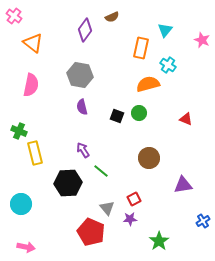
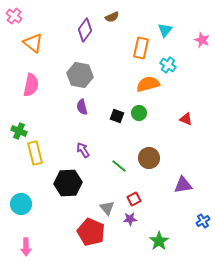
green line: moved 18 px right, 5 px up
pink arrow: rotated 78 degrees clockwise
